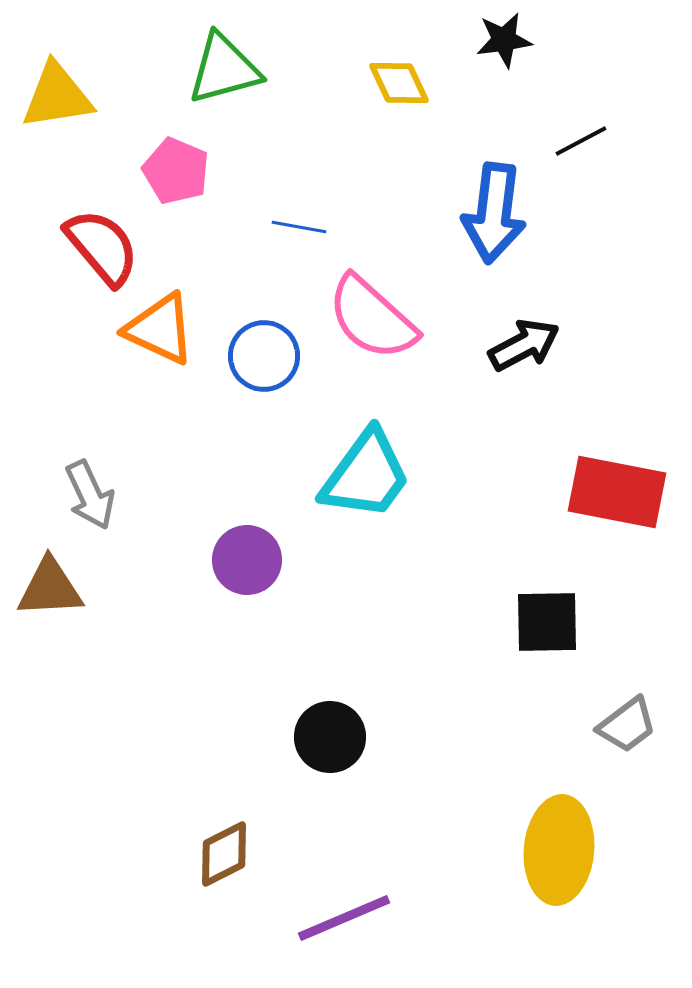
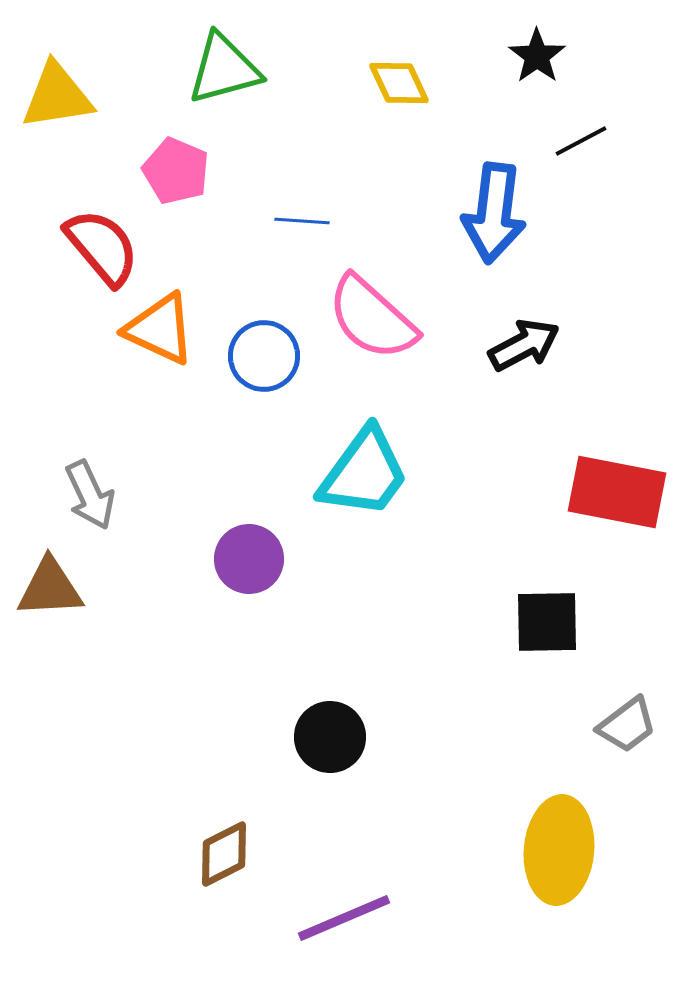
black star: moved 33 px right, 16 px down; rotated 28 degrees counterclockwise
blue line: moved 3 px right, 6 px up; rotated 6 degrees counterclockwise
cyan trapezoid: moved 2 px left, 2 px up
purple circle: moved 2 px right, 1 px up
